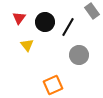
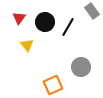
gray circle: moved 2 px right, 12 px down
